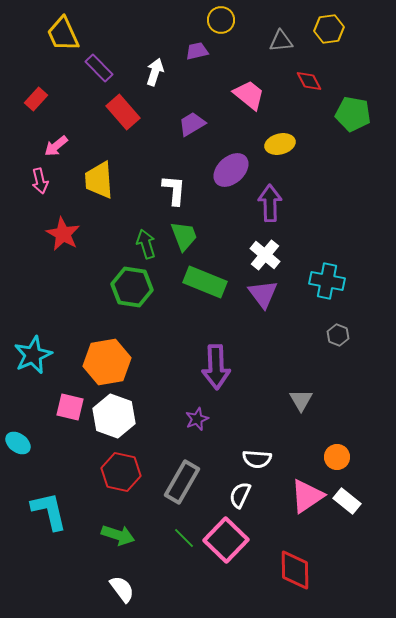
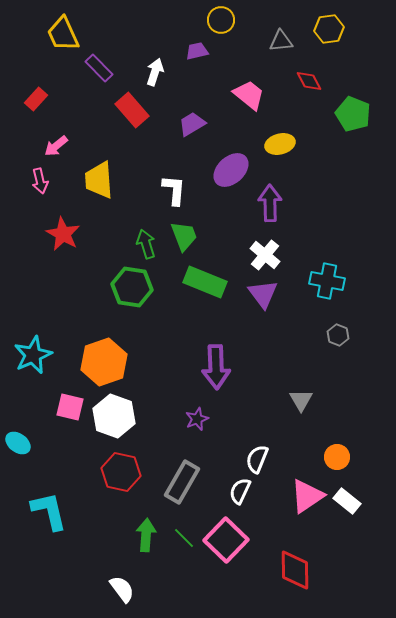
red rectangle at (123, 112): moved 9 px right, 2 px up
green pentagon at (353, 114): rotated 12 degrees clockwise
orange hexagon at (107, 362): moved 3 px left; rotated 9 degrees counterclockwise
white semicircle at (257, 459): rotated 108 degrees clockwise
white semicircle at (240, 495): moved 4 px up
green arrow at (118, 535): moved 28 px right; rotated 104 degrees counterclockwise
